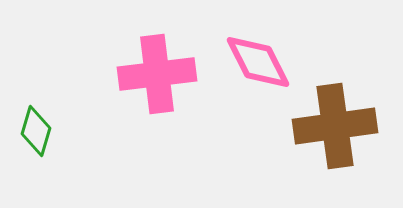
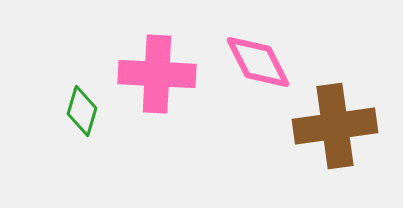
pink cross: rotated 10 degrees clockwise
green diamond: moved 46 px right, 20 px up
